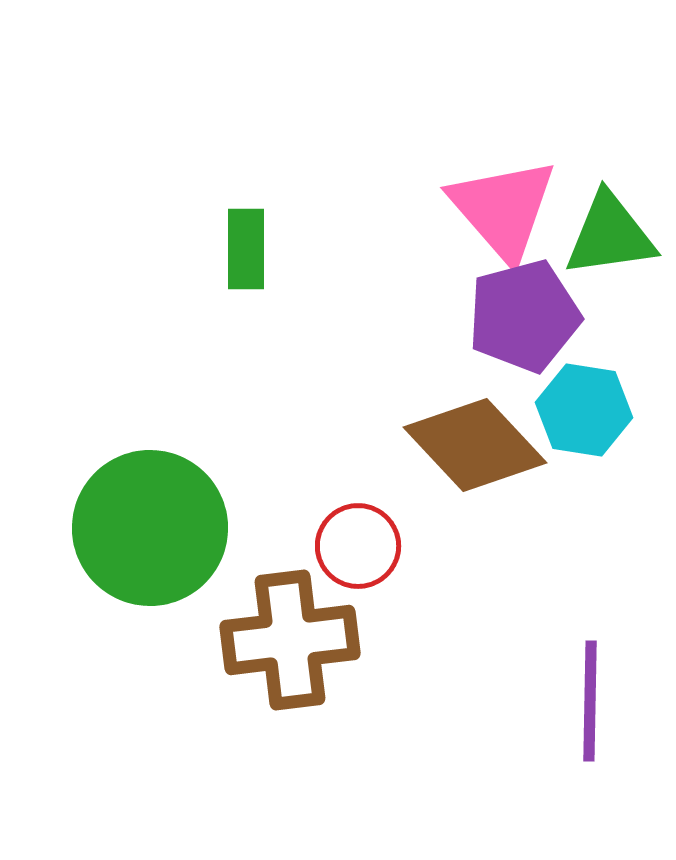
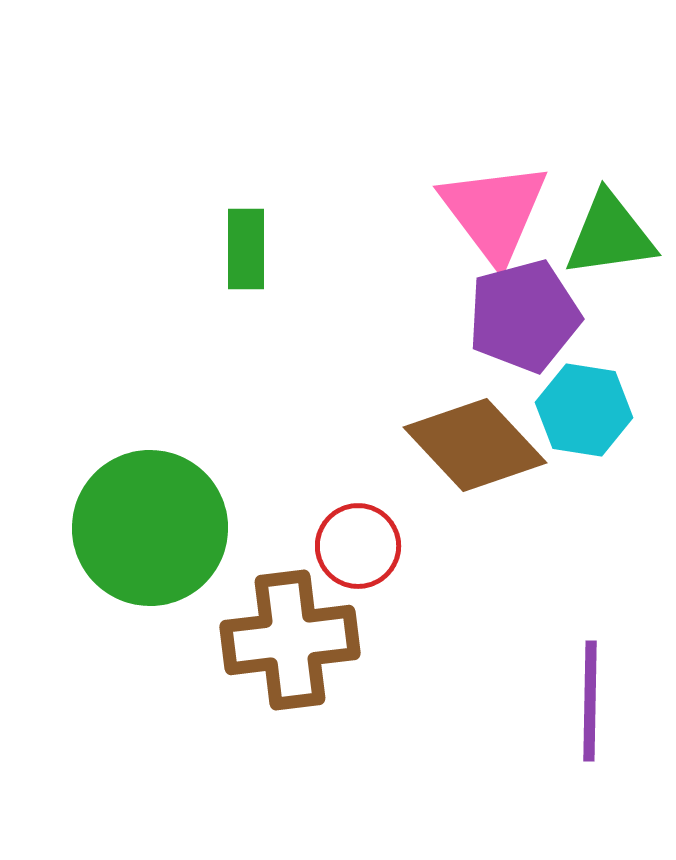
pink triangle: moved 9 px left, 3 px down; rotated 4 degrees clockwise
